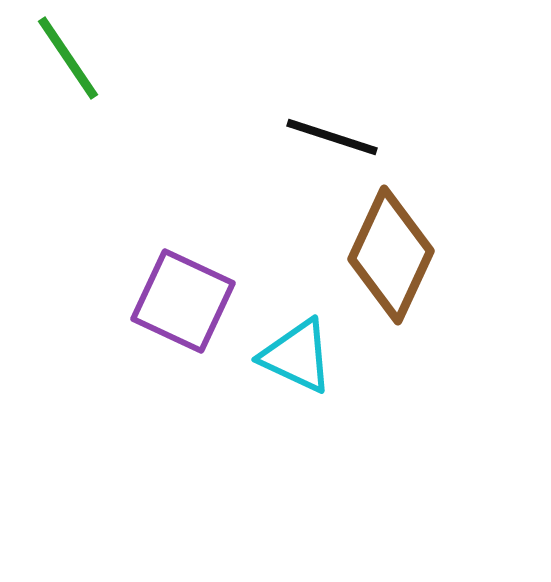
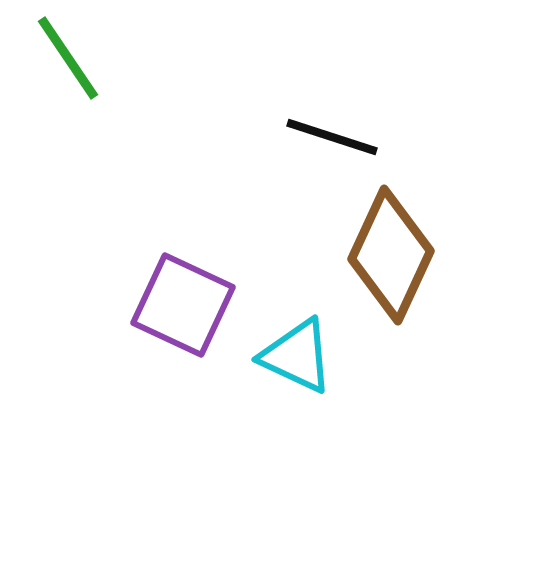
purple square: moved 4 px down
